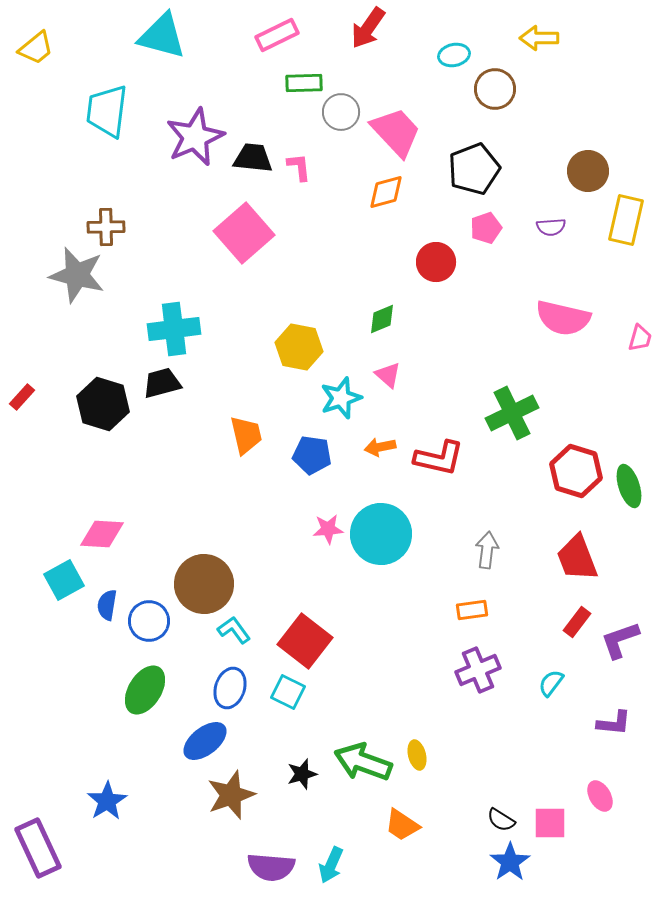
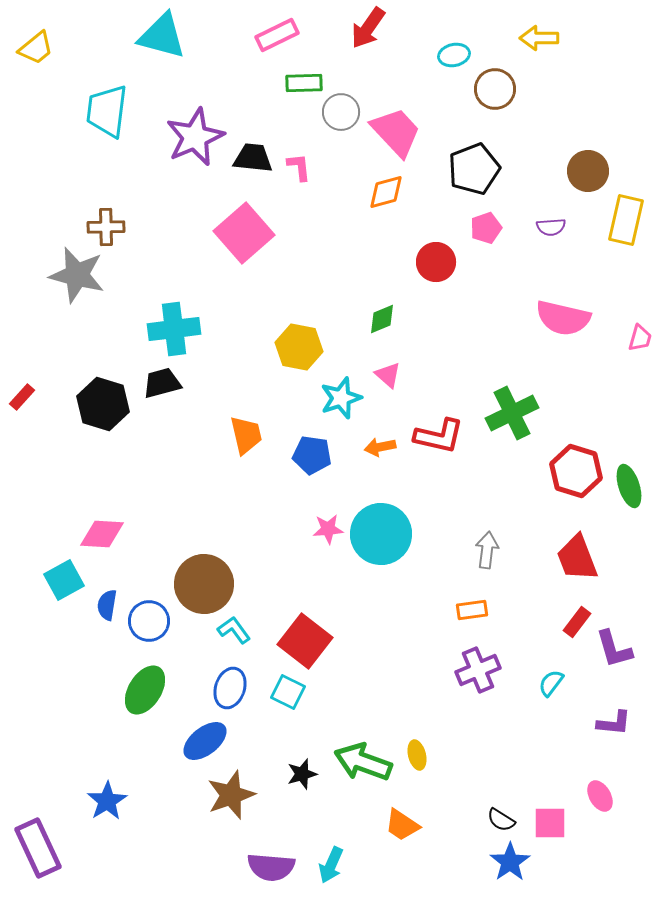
red L-shape at (439, 458): moved 22 px up
purple L-shape at (620, 640): moved 6 px left, 9 px down; rotated 87 degrees counterclockwise
